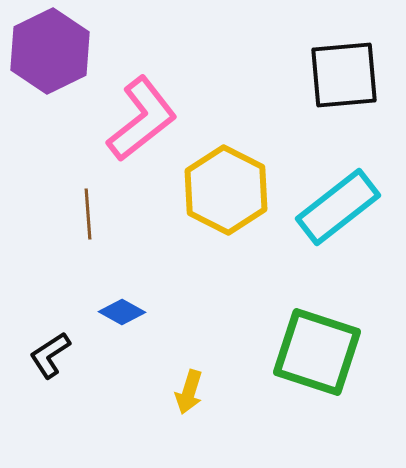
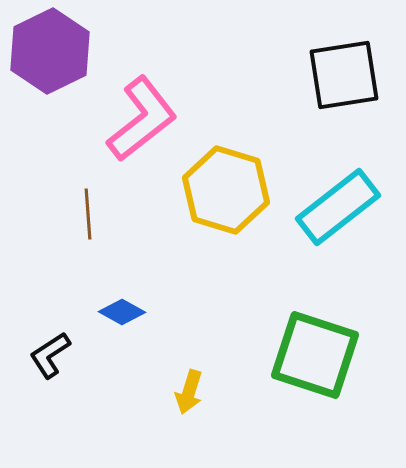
black square: rotated 4 degrees counterclockwise
yellow hexagon: rotated 10 degrees counterclockwise
green square: moved 2 px left, 3 px down
